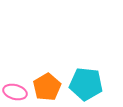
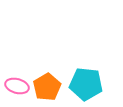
pink ellipse: moved 2 px right, 6 px up
